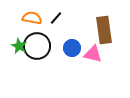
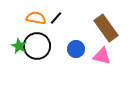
orange semicircle: moved 4 px right
brown rectangle: moved 2 px right, 2 px up; rotated 28 degrees counterclockwise
blue circle: moved 4 px right, 1 px down
pink triangle: moved 9 px right, 2 px down
